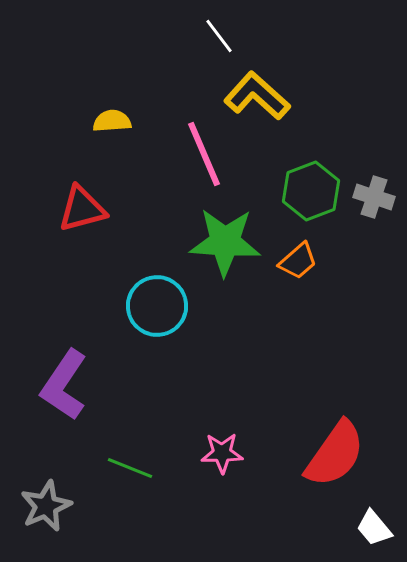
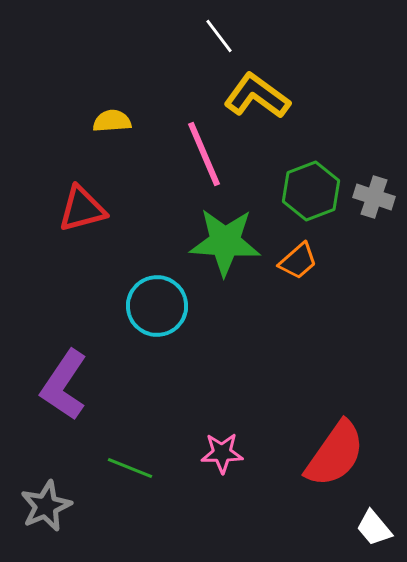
yellow L-shape: rotated 6 degrees counterclockwise
